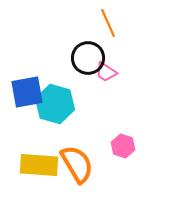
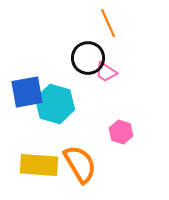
pink hexagon: moved 2 px left, 14 px up
orange semicircle: moved 3 px right
